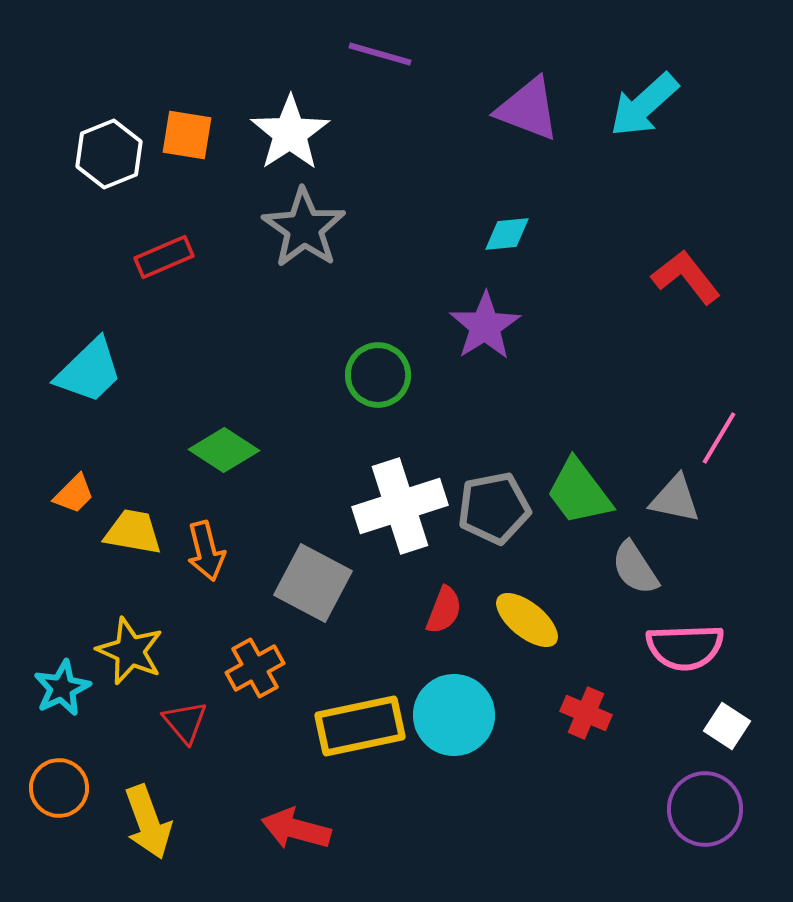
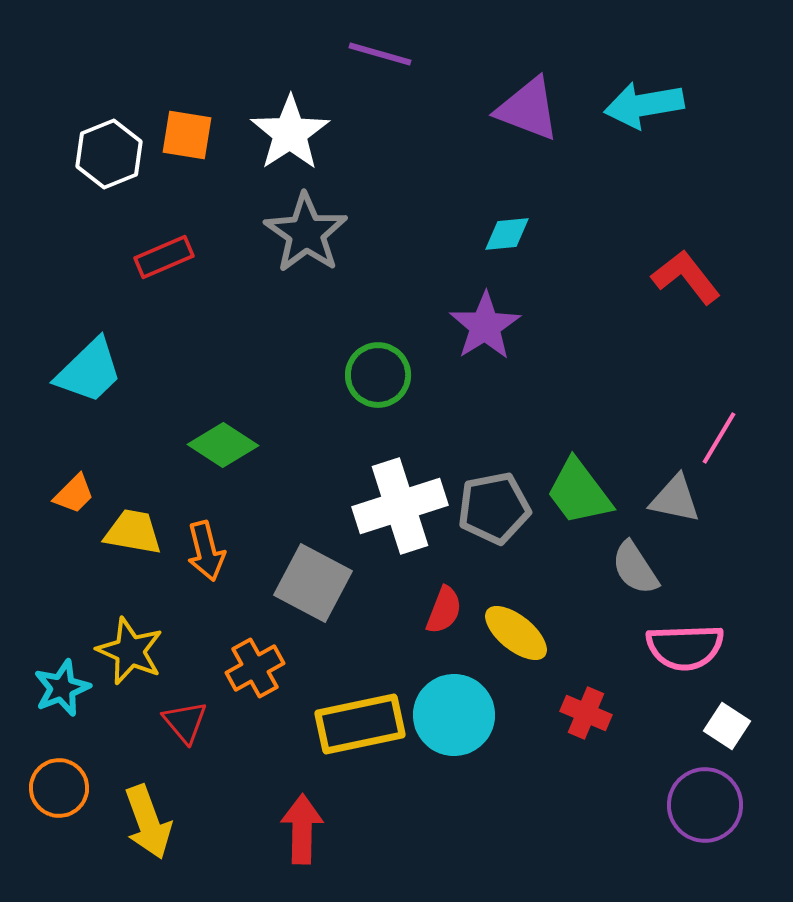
cyan arrow: rotated 32 degrees clockwise
gray star: moved 2 px right, 5 px down
green diamond: moved 1 px left, 5 px up
yellow ellipse: moved 11 px left, 13 px down
cyan star: rotated 4 degrees clockwise
yellow rectangle: moved 2 px up
purple circle: moved 4 px up
red arrow: moved 6 px right; rotated 76 degrees clockwise
